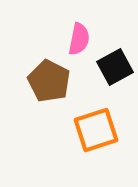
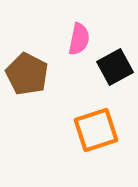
brown pentagon: moved 22 px left, 7 px up
